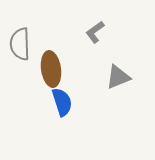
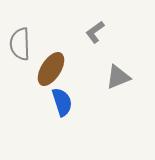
brown ellipse: rotated 40 degrees clockwise
